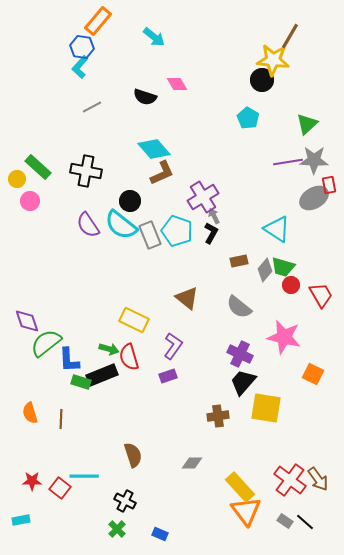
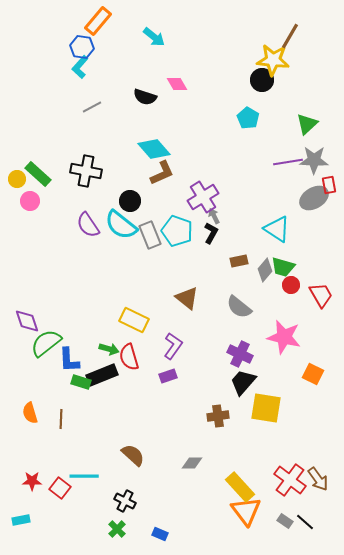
green rectangle at (38, 167): moved 7 px down
brown semicircle at (133, 455): rotated 30 degrees counterclockwise
